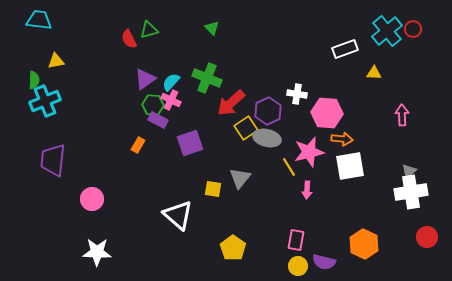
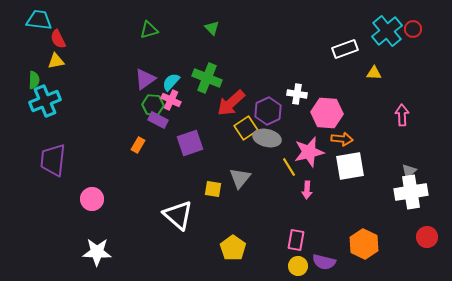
red semicircle at (129, 39): moved 71 px left
